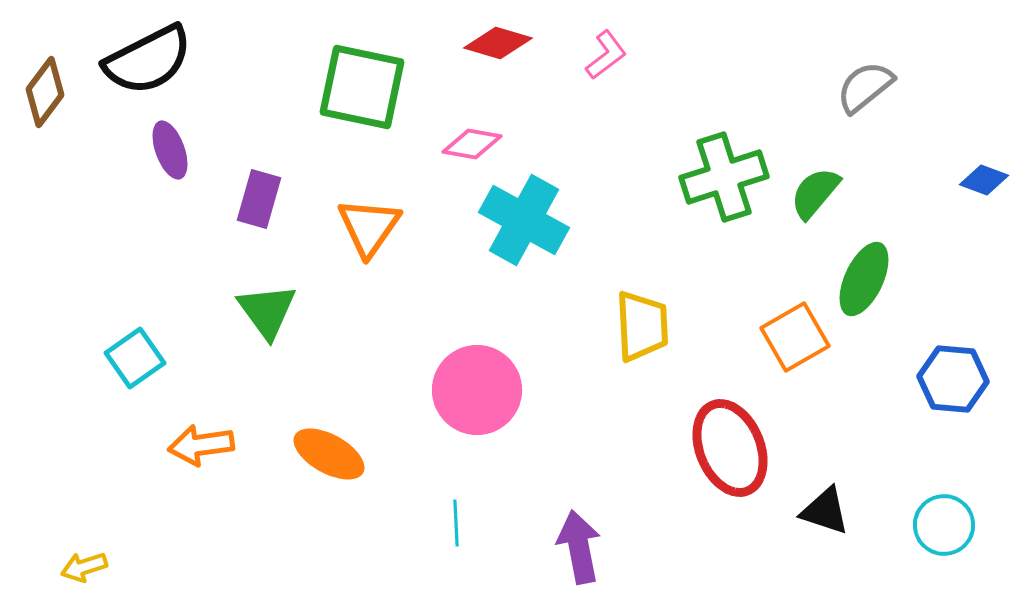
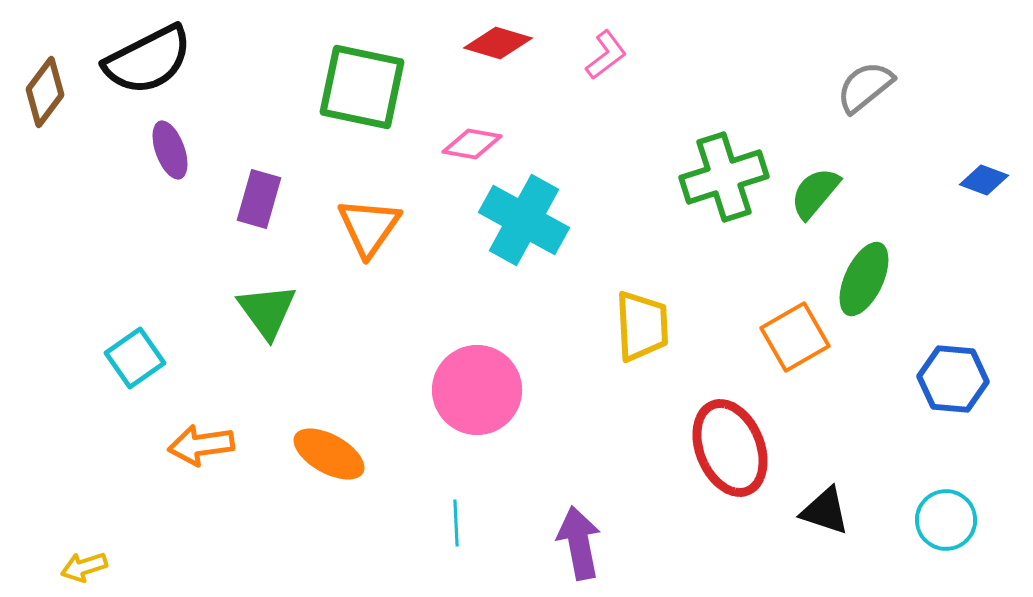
cyan circle: moved 2 px right, 5 px up
purple arrow: moved 4 px up
